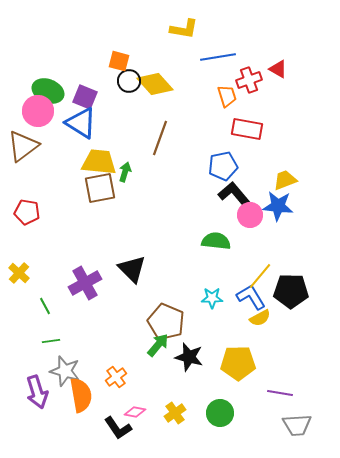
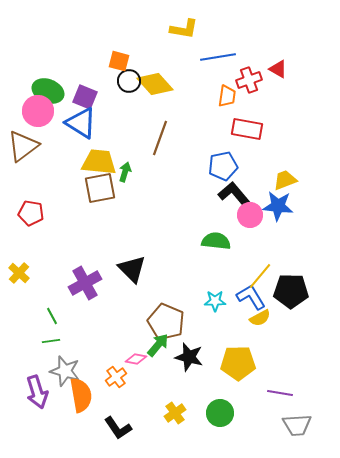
orange trapezoid at (227, 96): rotated 25 degrees clockwise
red pentagon at (27, 212): moved 4 px right, 1 px down
cyan star at (212, 298): moved 3 px right, 3 px down
green line at (45, 306): moved 7 px right, 10 px down
pink diamond at (135, 412): moved 1 px right, 53 px up
